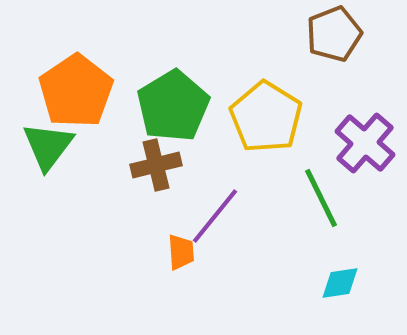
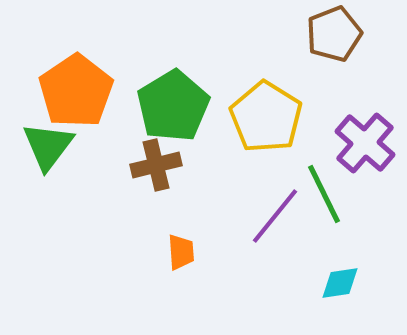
green line: moved 3 px right, 4 px up
purple line: moved 60 px right
